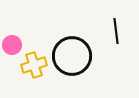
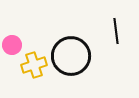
black circle: moved 1 px left
